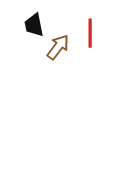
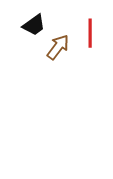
black trapezoid: rotated 115 degrees counterclockwise
